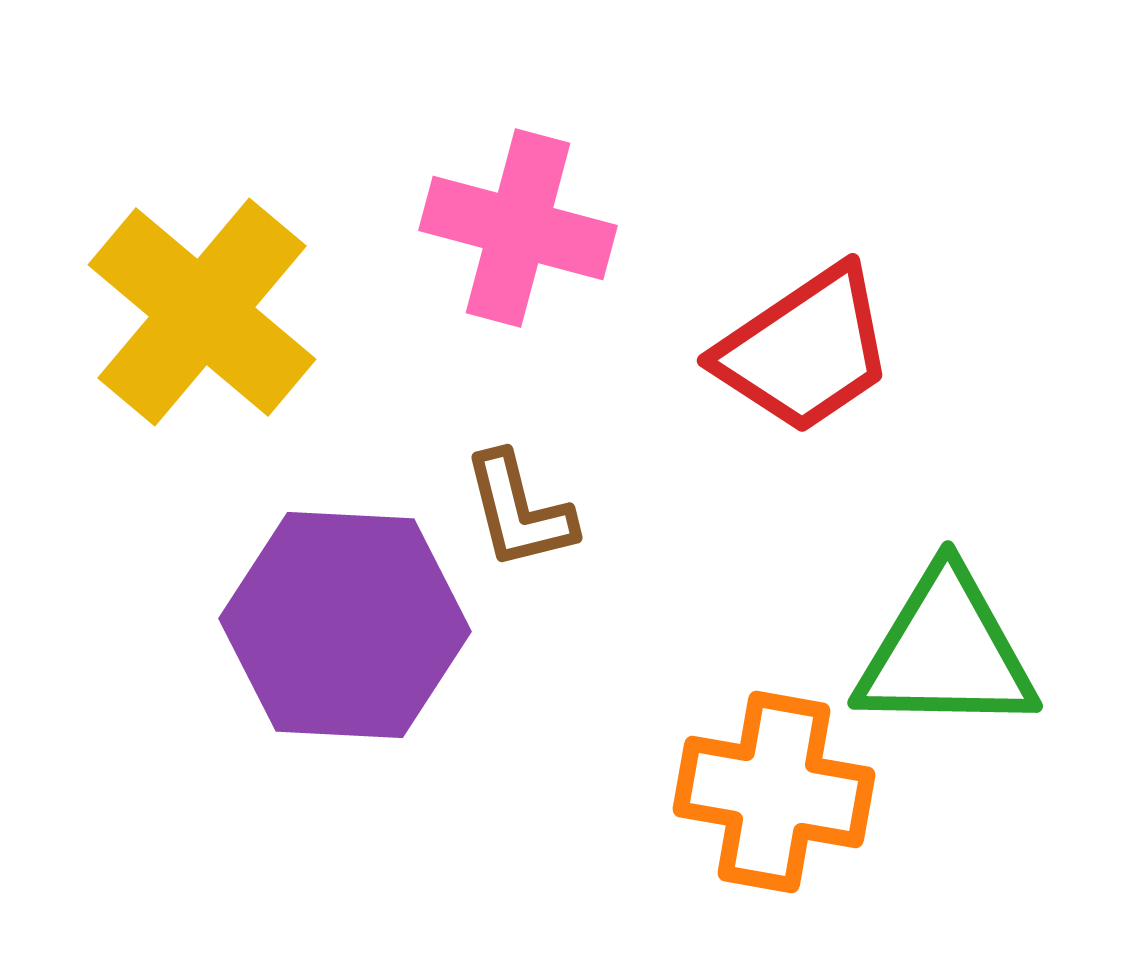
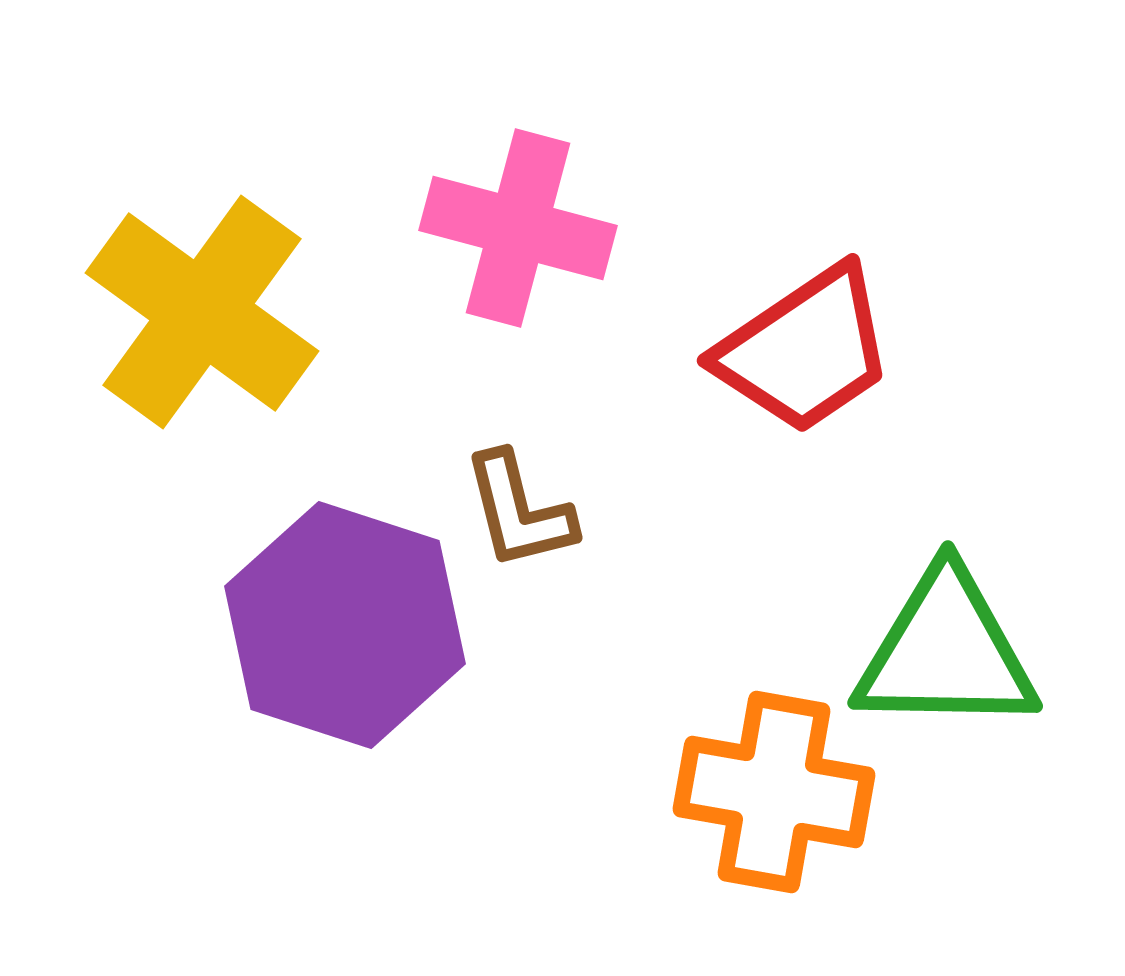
yellow cross: rotated 4 degrees counterclockwise
purple hexagon: rotated 15 degrees clockwise
